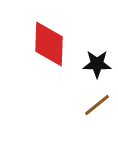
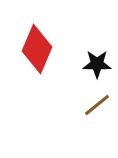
red diamond: moved 12 px left, 5 px down; rotated 21 degrees clockwise
